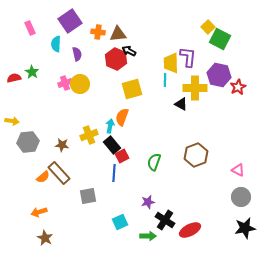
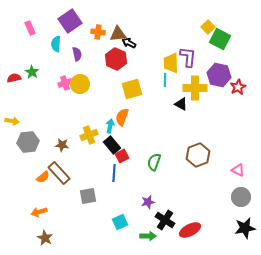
black arrow at (129, 51): moved 8 px up
brown hexagon at (196, 155): moved 2 px right
